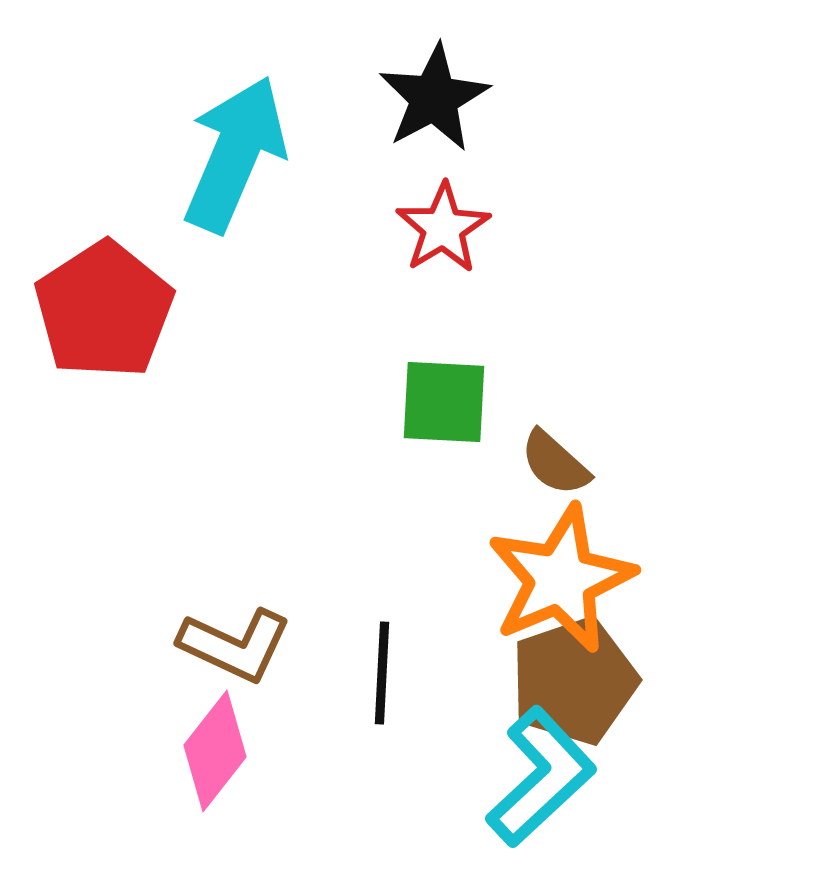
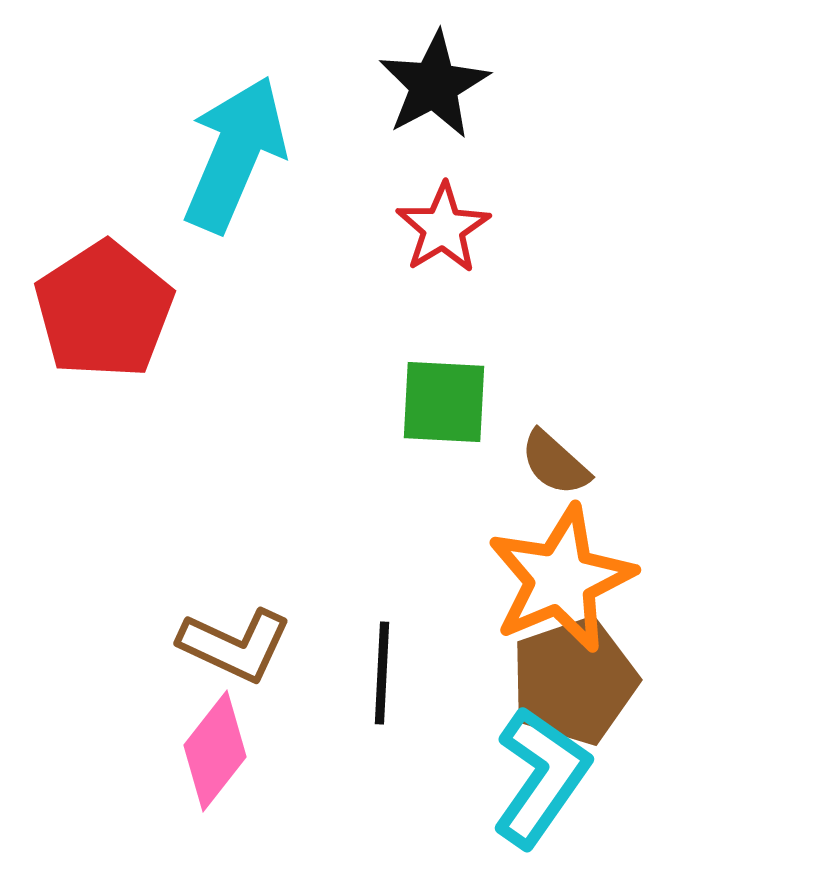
black star: moved 13 px up
cyan L-shape: rotated 12 degrees counterclockwise
